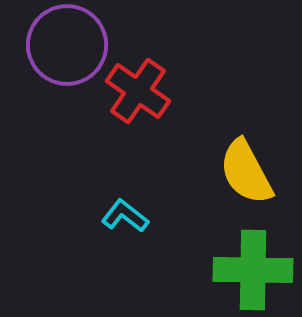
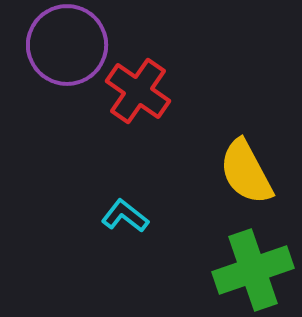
green cross: rotated 20 degrees counterclockwise
